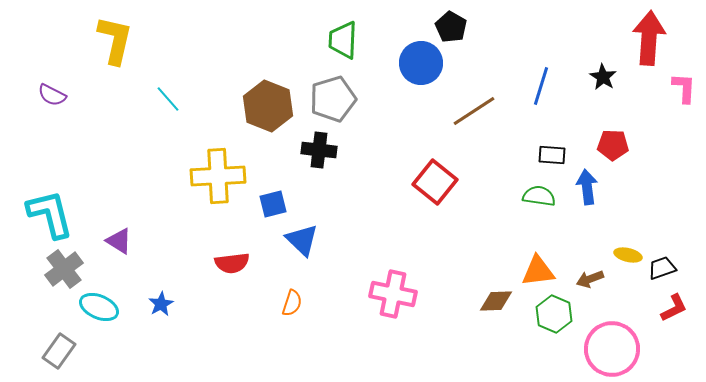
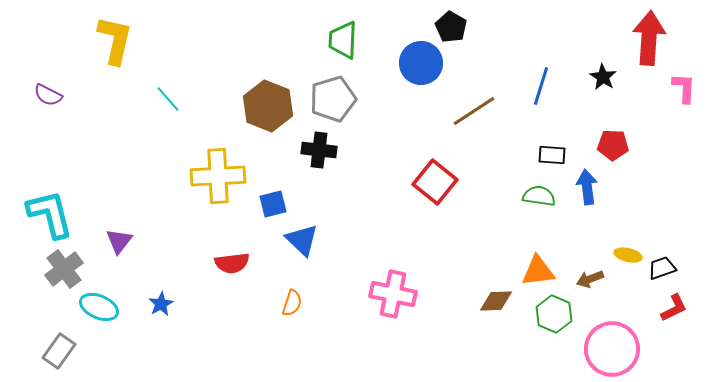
purple semicircle: moved 4 px left
purple triangle: rotated 36 degrees clockwise
